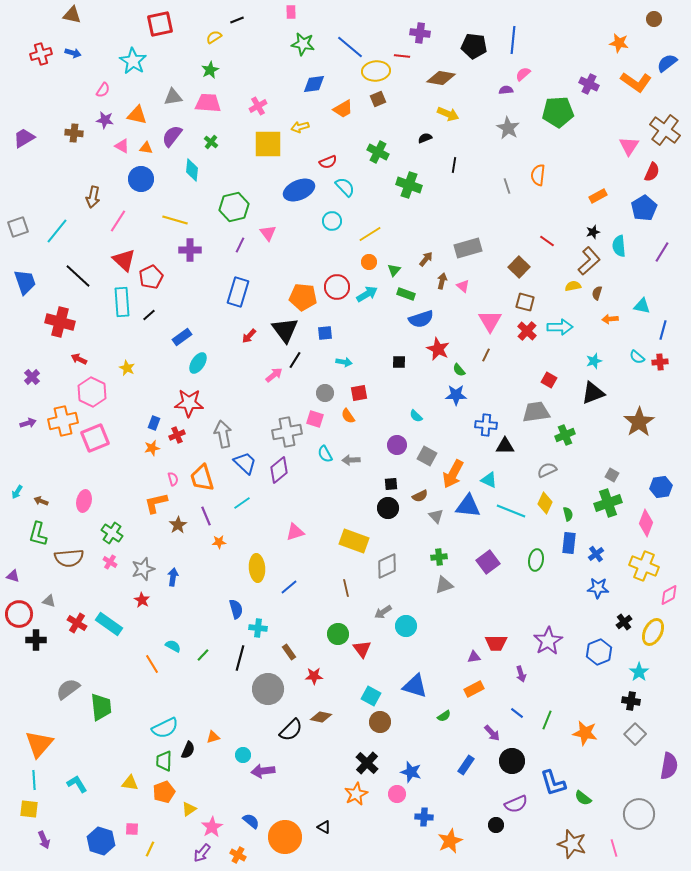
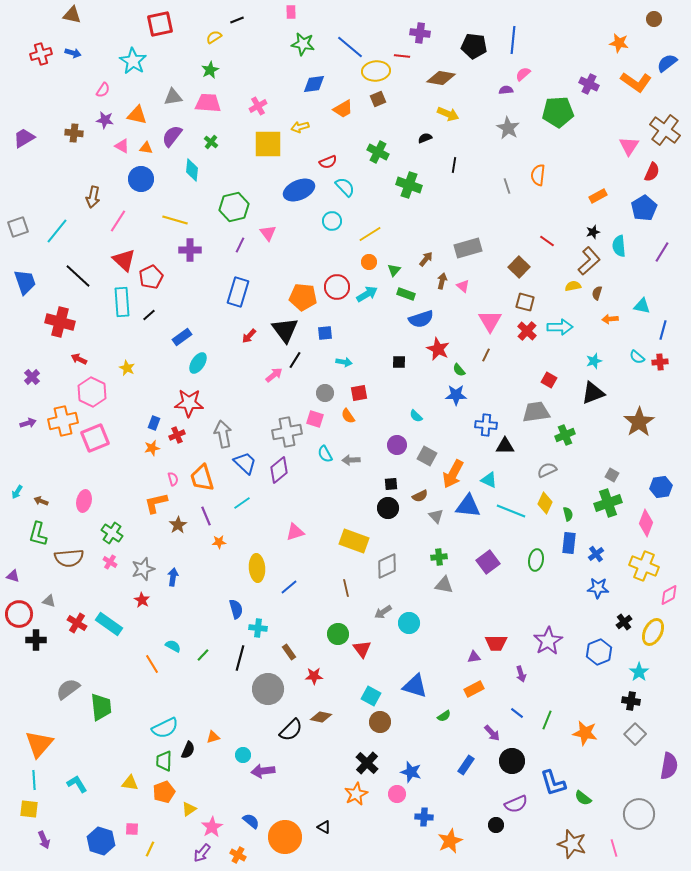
gray triangle at (444, 585): rotated 30 degrees clockwise
cyan circle at (406, 626): moved 3 px right, 3 px up
